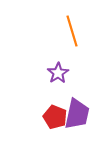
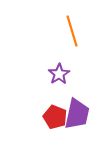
purple star: moved 1 px right, 1 px down
